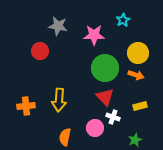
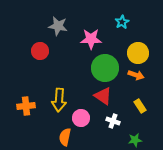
cyan star: moved 1 px left, 2 px down
pink star: moved 3 px left, 4 px down
red triangle: moved 2 px left, 1 px up; rotated 12 degrees counterclockwise
yellow rectangle: rotated 72 degrees clockwise
white cross: moved 4 px down
pink circle: moved 14 px left, 10 px up
green star: rotated 16 degrees clockwise
